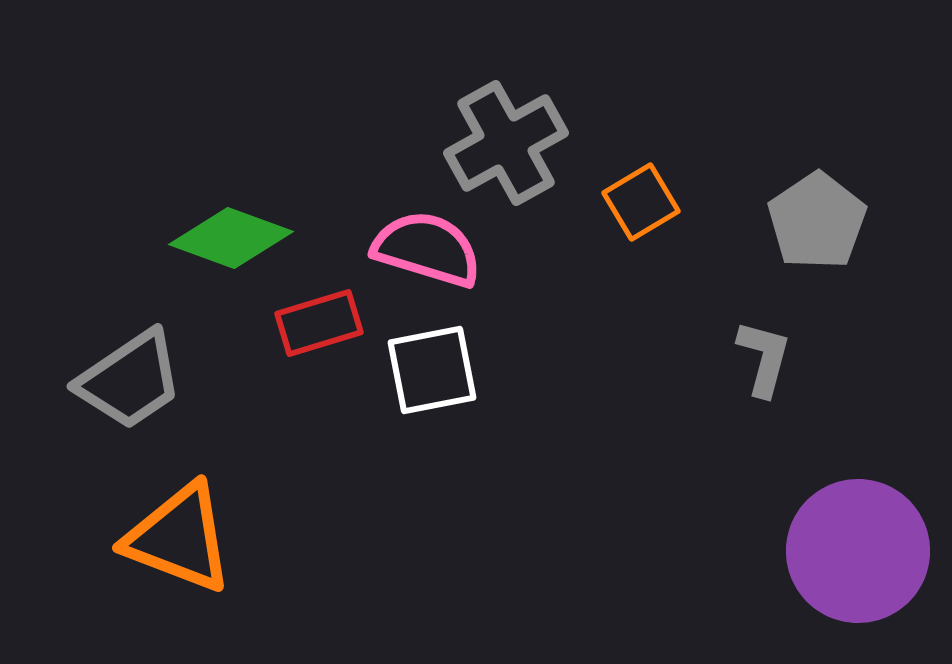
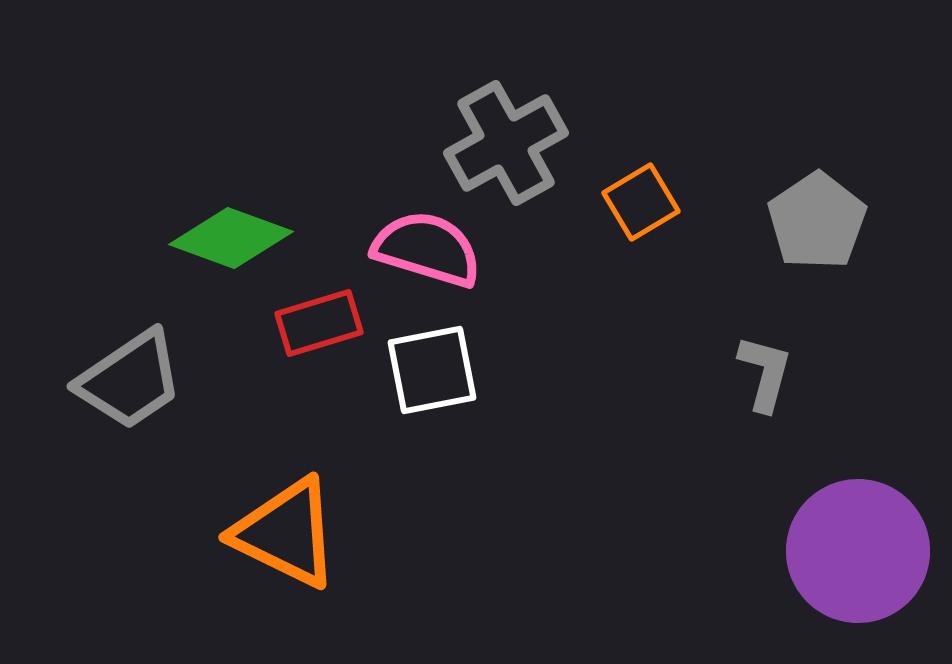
gray L-shape: moved 1 px right, 15 px down
orange triangle: moved 107 px right, 5 px up; rotated 5 degrees clockwise
